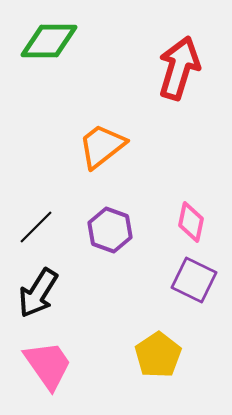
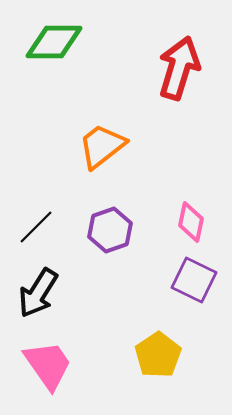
green diamond: moved 5 px right, 1 px down
purple hexagon: rotated 21 degrees clockwise
